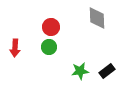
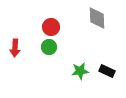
black rectangle: rotated 63 degrees clockwise
